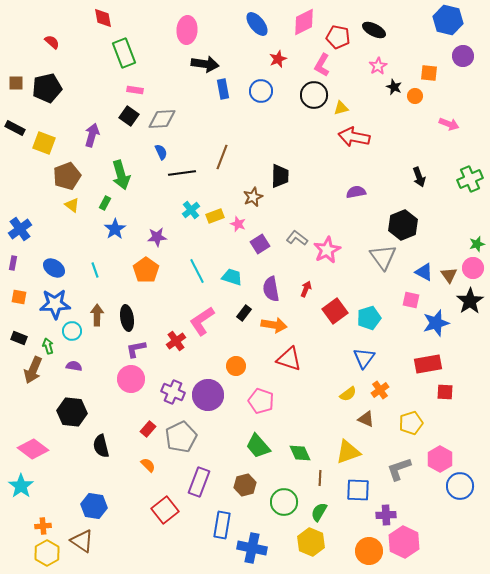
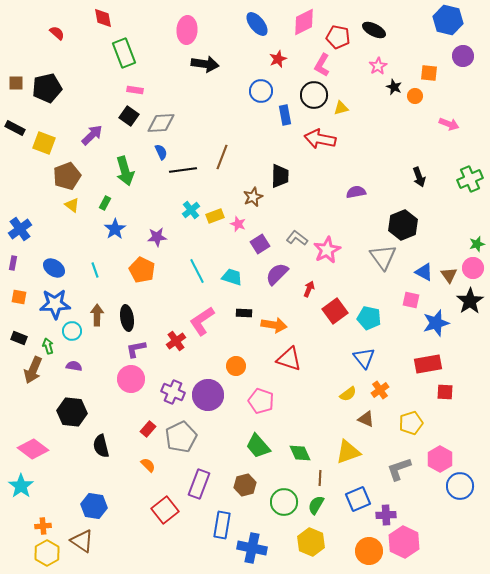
red semicircle at (52, 42): moved 5 px right, 9 px up
blue rectangle at (223, 89): moved 62 px right, 26 px down
gray diamond at (162, 119): moved 1 px left, 4 px down
purple arrow at (92, 135): rotated 30 degrees clockwise
red arrow at (354, 137): moved 34 px left, 2 px down
black line at (182, 173): moved 1 px right, 3 px up
green arrow at (121, 175): moved 4 px right, 4 px up
orange pentagon at (146, 270): moved 4 px left; rotated 10 degrees counterclockwise
purple semicircle at (271, 289): moved 6 px right, 15 px up; rotated 55 degrees clockwise
red arrow at (306, 289): moved 3 px right
black rectangle at (244, 313): rotated 56 degrees clockwise
cyan pentagon at (369, 318): rotated 30 degrees clockwise
blue triangle at (364, 358): rotated 15 degrees counterclockwise
purple rectangle at (199, 482): moved 2 px down
blue square at (358, 490): moved 9 px down; rotated 25 degrees counterclockwise
green semicircle at (319, 512): moved 3 px left, 7 px up
